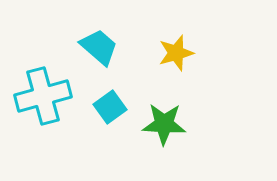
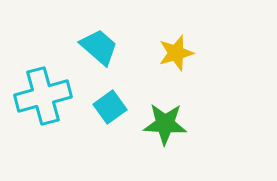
green star: moved 1 px right
